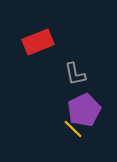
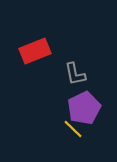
red rectangle: moved 3 px left, 9 px down
purple pentagon: moved 2 px up
